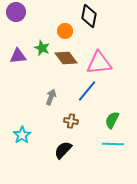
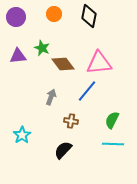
purple circle: moved 5 px down
orange circle: moved 11 px left, 17 px up
brown diamond: moved 3 px left, 6 px down
